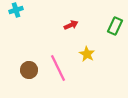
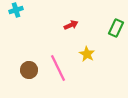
green rectangle: moved 1 px right, 2 px down
